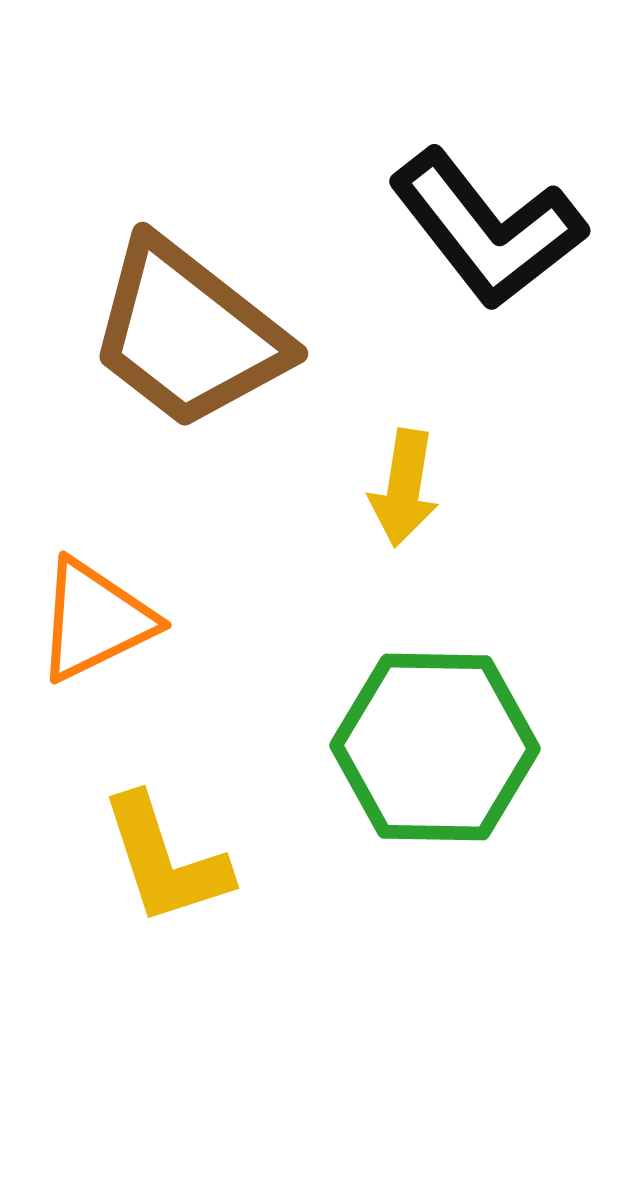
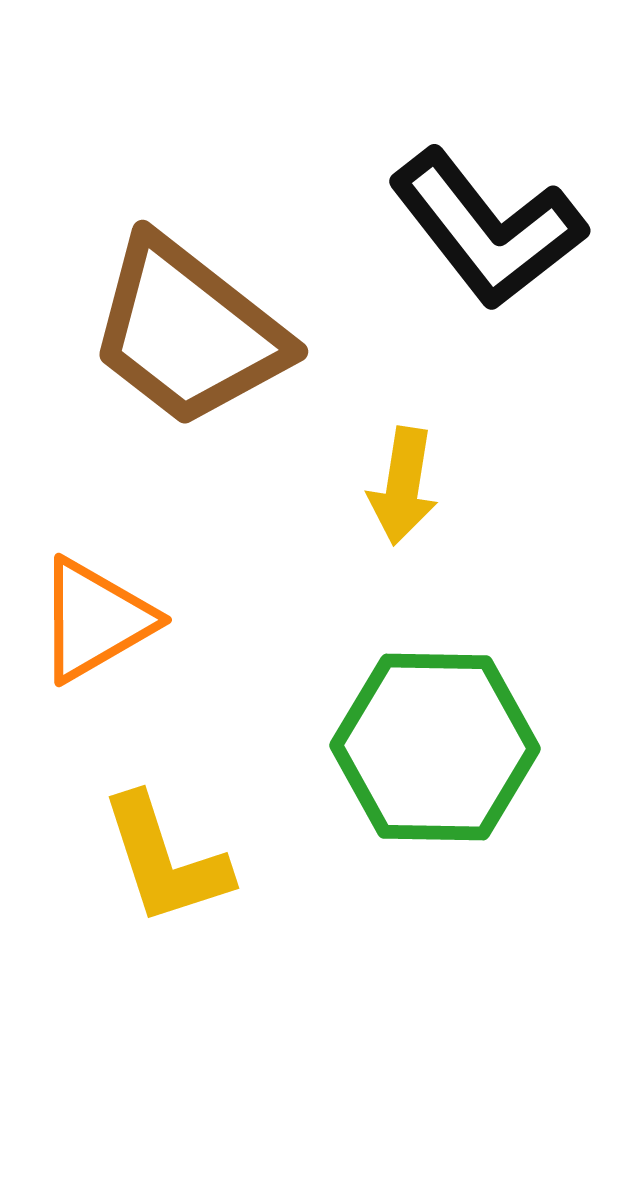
brown trapezoid: moved 2 px up
yellow arrow: moved 1 px left, 2 px up
orange triangle: rotated 4 degrees counterclockwise
